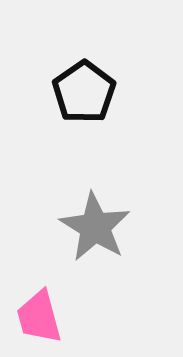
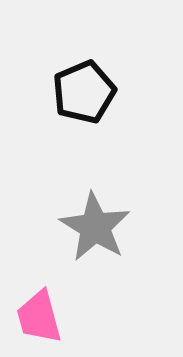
black pentagon: rotated 12 degrees clockwise
